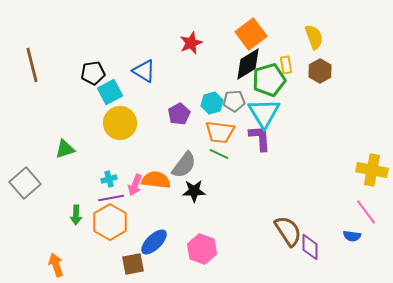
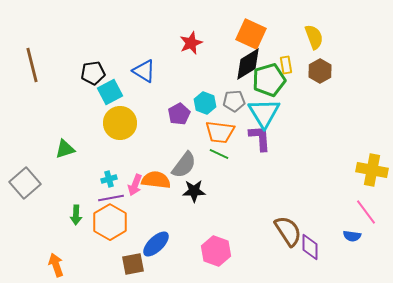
orange square: rotated 28 degrees counterclockwise
cyan hexagon: moved 7 px left; rotated 25 degrees counterclockwise
blue ellipse: moved 2 px right, 2 px down
pink hexagon: moved 14 px right, 2 px down
